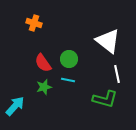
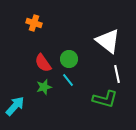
cyan line: rotated 40 degrees clockwise
